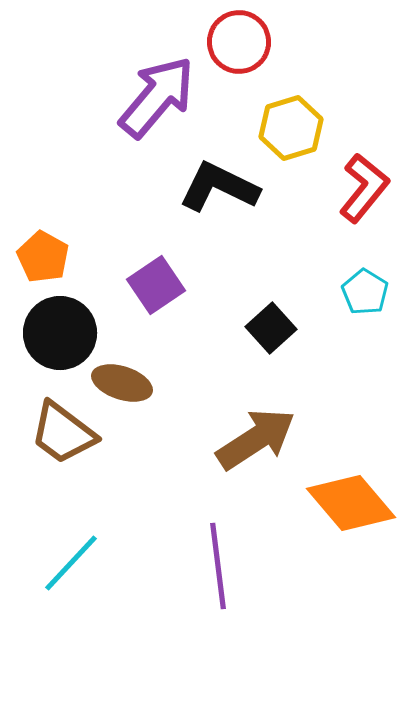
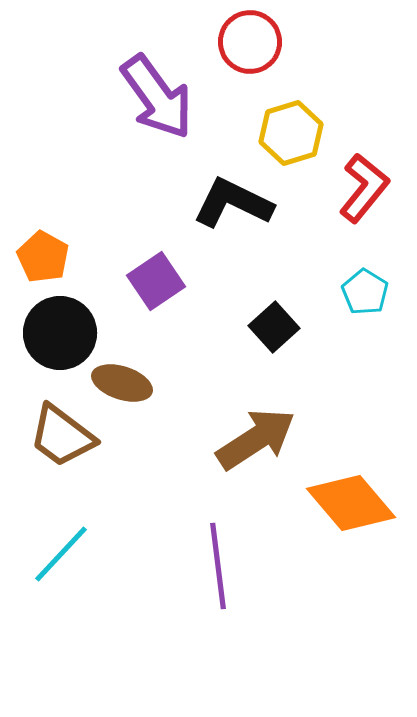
red circle: moved 11 px right
purple arrow: rotated 104 degrees clockwise
yellow hexagon: moved 5 px down
black L-shape: moved 14 px right, 16 px down
purple square: moved 4 px up
black square: moved 3 px right, 1 px up
brown trapezoid: moved 1 px left, 3 px down
cyan line: moved 10 px left, 9 px up
